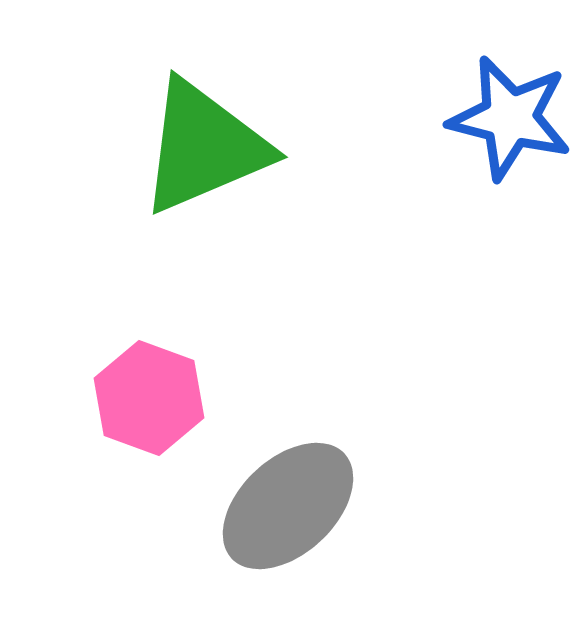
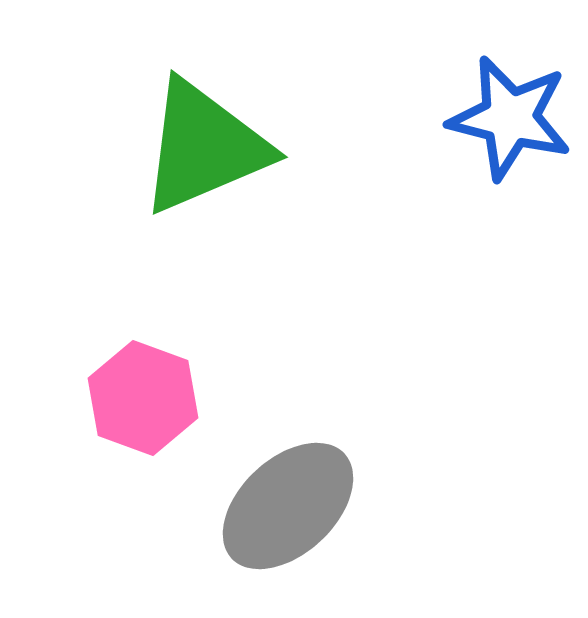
pink hexagon: moved 6 px left
